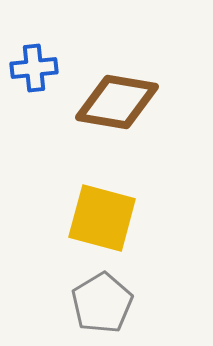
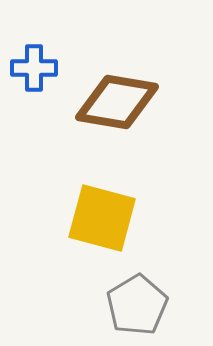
blue cross: rotated 6 degrees clockwise
gray pentagon: moved 35 px right, 2 px down
